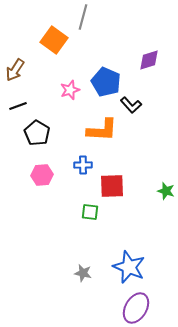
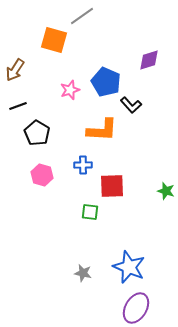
gray line: moved 1 px left, 1 px up; rotated 40 degrees clockwise
orange square: rotated 20 degrees counterclockwise
pink hexagon: rotated 20 degrees clockwise
